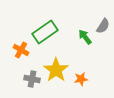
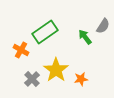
gray cross: rotated 35 degrees clockwise
